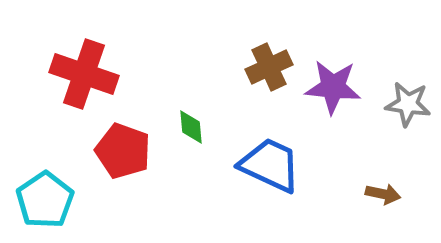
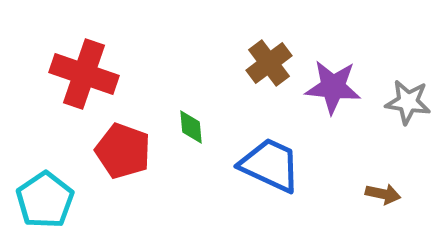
brown cross: moved 4 px up; rotated 12 degrees counterclockwise
gray star: moved 2 px up
